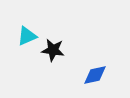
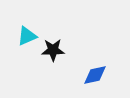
black star: rotated 10 degrees counterclockwise
